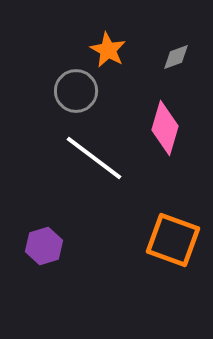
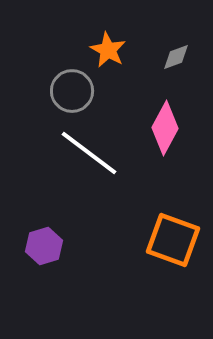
gray circle: moved 4 px left
pink diamond: rotated 12 degrees clockwise
white line: moved 5 px left, 5 px up
